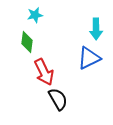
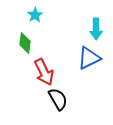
cyan star: rotated 21 degrees counterclockwise
green diamond: moved 2 px left, 1 px down
